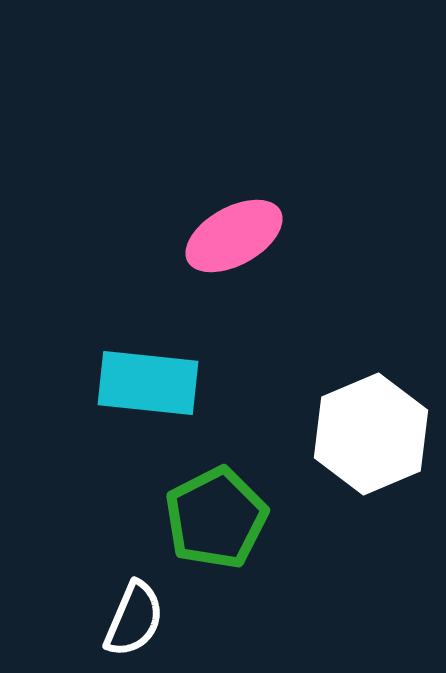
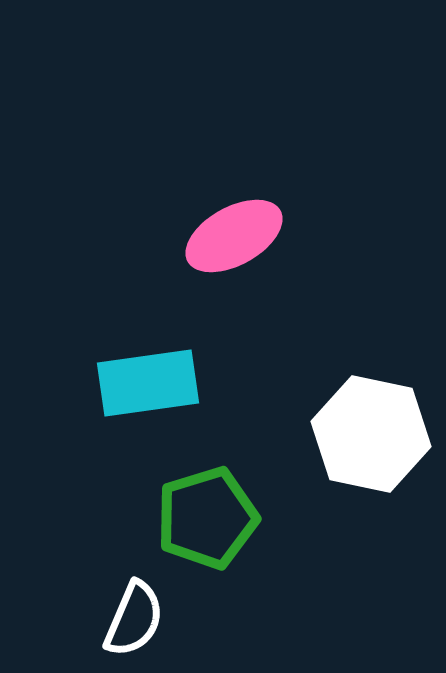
cyan rectangle: rotated 14 degrees counterclockwise
white hexagon: rotated 25 degrees counterclockwise
green pentagon: moved 9 px left; rotated 10 degrees clockwise
